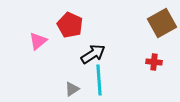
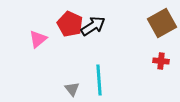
red pentagon: moved 1 px up
pink triangle: moved 2 px up
black arrow: moved 28 px up
red cross: moved 7 px right, 1 px up
gray triangle: rotated 35 degrees counterclockwise
